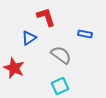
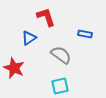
cyan square: rotated 12 degrees clockwise
